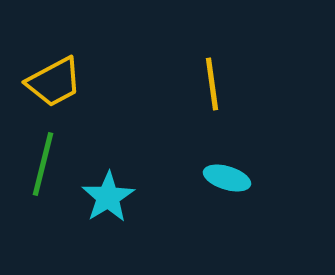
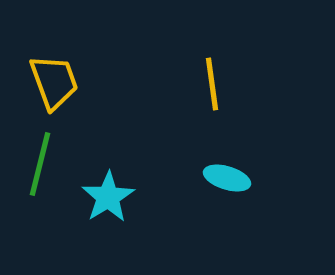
yellow trapezoid: rotated 82 degrees counterclockwise
green line: moved 3 px left
